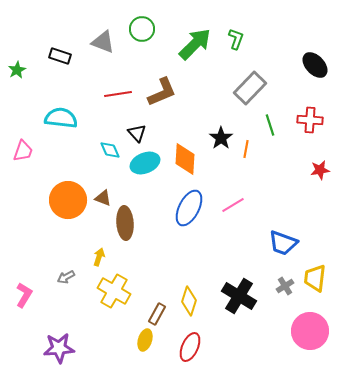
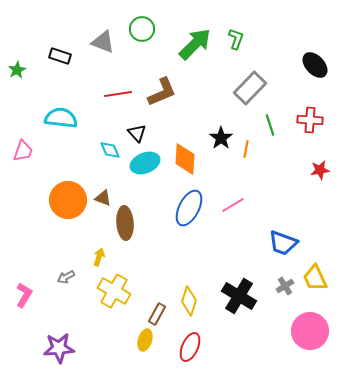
yellow trapezoid: rotated 32 degrees counterclockwise
